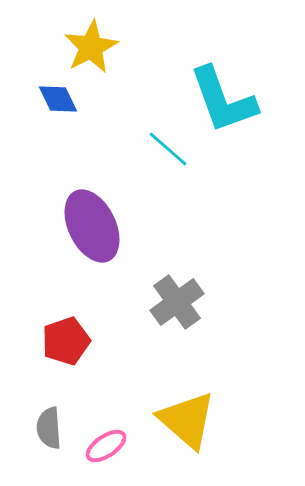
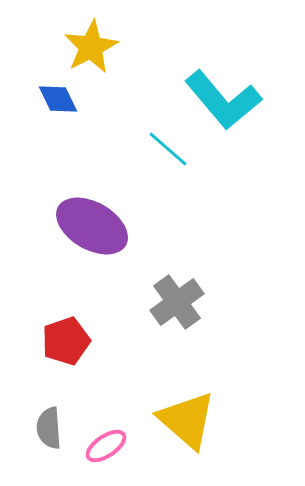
cyan L-shape: rotated 20 degrees counterclockwise
purple ellipse: rotated 34 degrees counterclockwise
